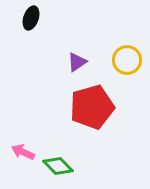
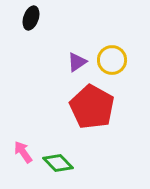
yellow circle: moved 15 px left
red pentagon: rotated 27 degrees counterclockwise
pink arrow: rotated 30 degrees clockwise
green diamond: moved 3 px up
